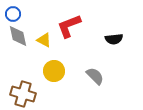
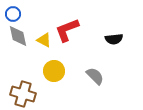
red L-shape: moved 2 px left, 4 px down
